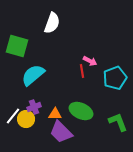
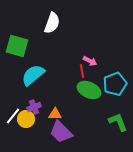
cyan pentagon: moved 6 px down
green ellipse: moved 8 px right, 21 px up
